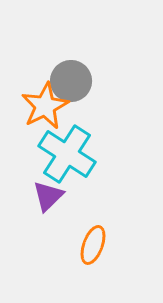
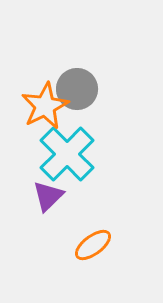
gray circle: moved 6 px right, 8 px down
cyan cross: rotated 12 degrees clockwise
orange ellipse: rotated 33 degrees clockwise
